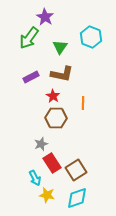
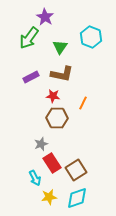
red star: rotated 24 degrees counterclockwise
orange line: rotated 24 degrees clockwise
brown hexagon: moved 1 px right
yellow star: moved 2 px right, 2 px down; rotated 21 degrees counterclockwise
